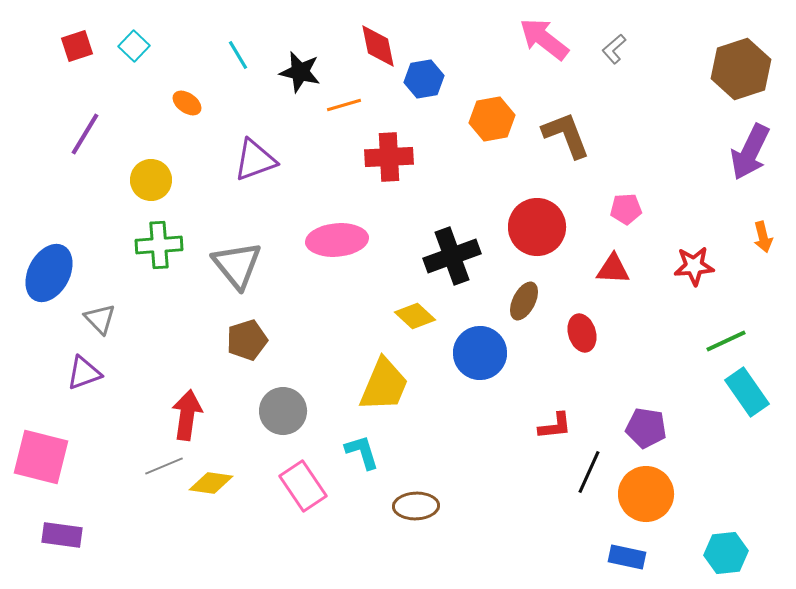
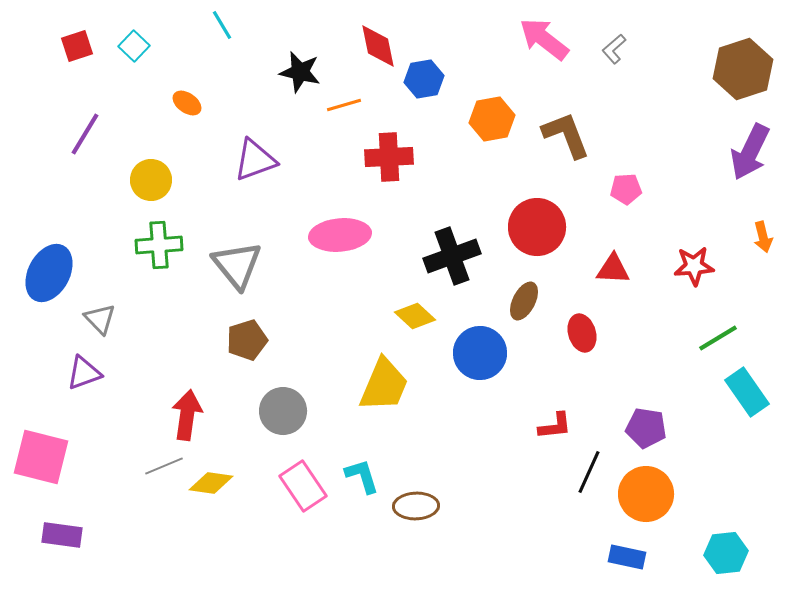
cyan line at (238, 55): moved 16 px left, 30 px up
brown hexagon at (741, 69): moved 2 px right
pink pentagon at (626, 209): moved 20 px up
pink ellipse at (337, 240): moved 3 px right, 5 px up
green line at (726, 341): moved 8 px left, 3 px up; rotated 6 degrees counterclockwise
cyan L-shape at (362, 452): moved 24 px down
